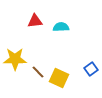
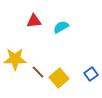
red triangle: moved 1 px left
cyan semicircle: rotated 28 degrees counterclockwise
blue square: moved 5 px down
yellow square: rotated 24 degrees clockwise
